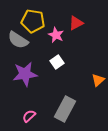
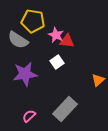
red triangle: moved 9 px left, 18 px down; rotated 35 degrees clockwise
gray rectangle: rotated 15 degrees clockwise
